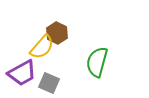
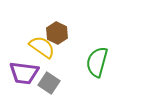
yellow semicircle: rotated 96 degrees counterclockwise
purple trapezoid: moved 2 px right; rotated 36 degrees clockwise
gray square: rotated 10 degrees clockwise
